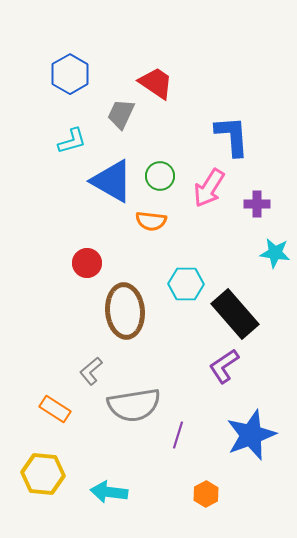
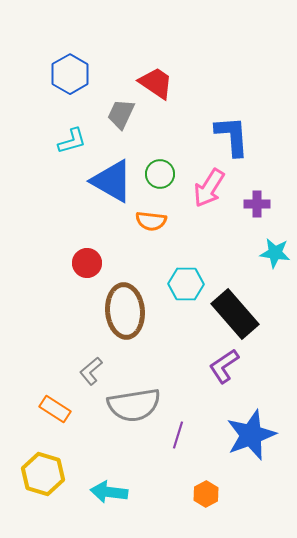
green circle: moved 2 px up
yellow hexagon: rotated 12 degrees clockwise
